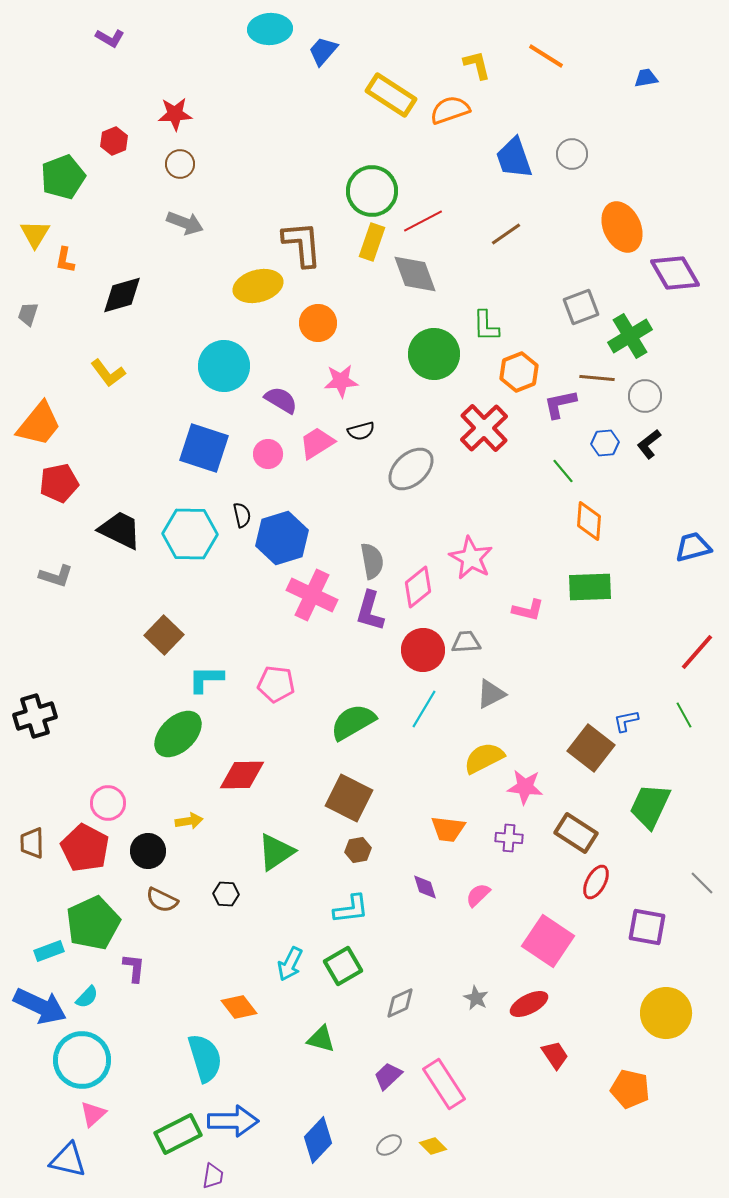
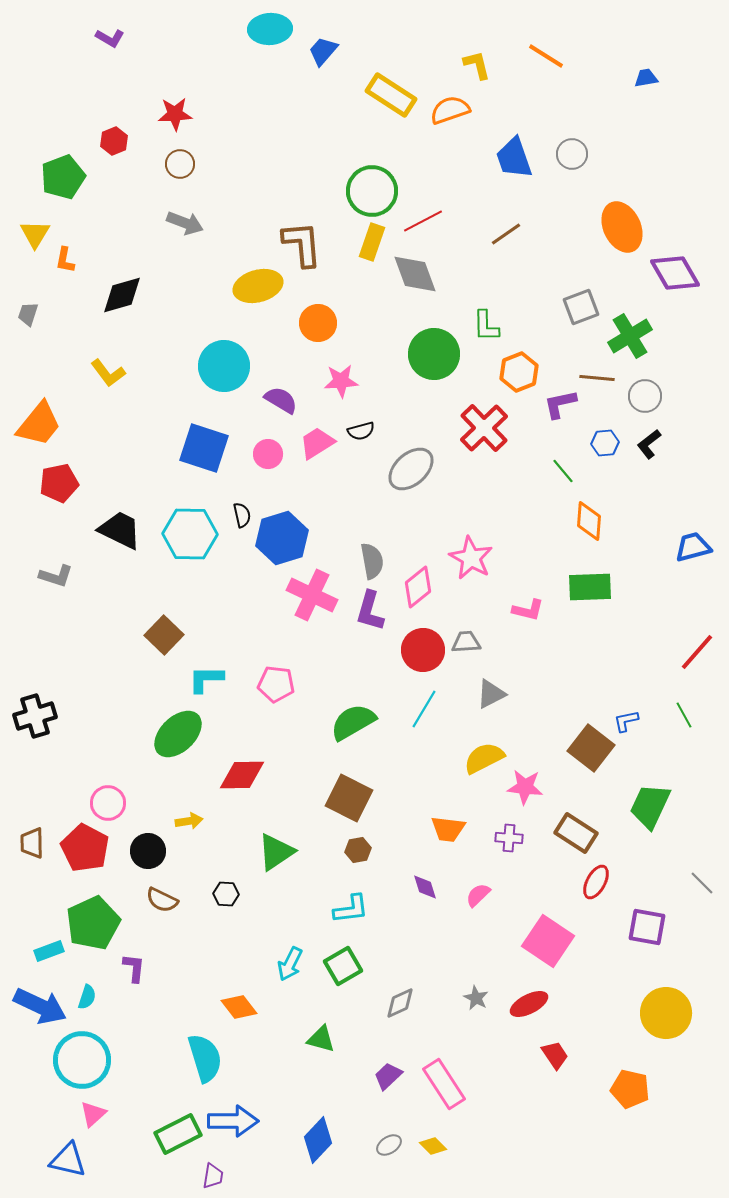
cyan semicircle at (87, 997): rotated 25 degrees counterclockwise
